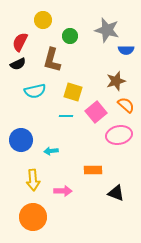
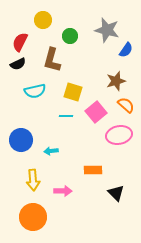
blue semicircle: rotated 56 degrees counterclockwise
black triangle: rotated 24 degrees clockwise
